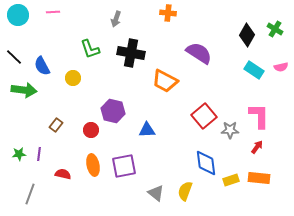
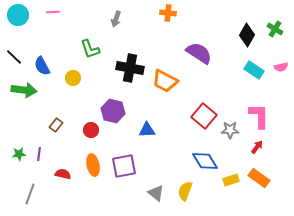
black cross: moved 1 px left, 15 px down
red square: rotated 10 degrees counterclockwise
blue diamond: moved 1 px left, 2 px up; rotated 24 degrees counterclockwise
orange rectangle: rotated 30 degrees clockwise
